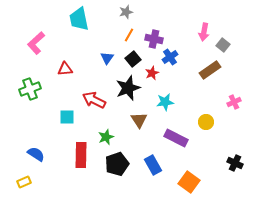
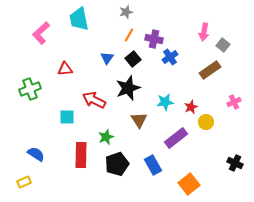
pink L-shape: moved 5 px right, 10 px up
red star: moved 39 px right, 34 px down
purple rectangle: rotated 65 degrees counterclockwise
orange square: moved 2 px down; rotated 15 degrees clockwise
